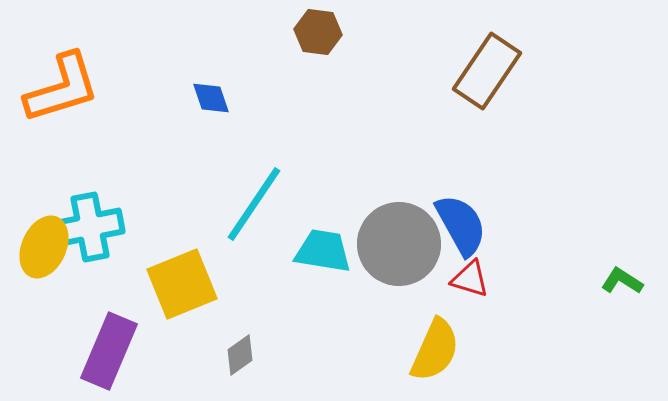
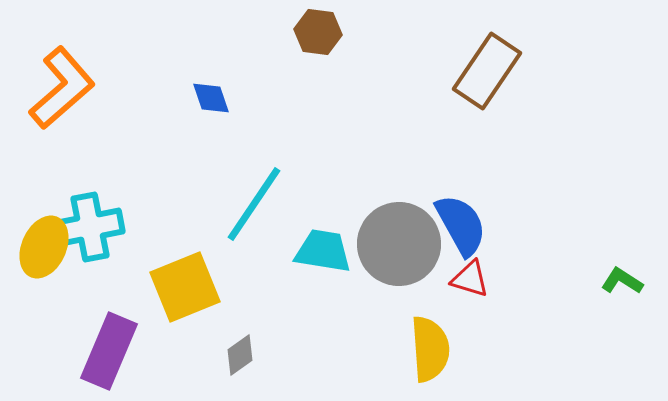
orange L-shape: rotated 24 degrees counterclockwise
yellow square: moved 3 px right, 3 px down
yellow semicircle: moved 5 px left, 1 px up; rotated 28 degrees counterclockwise
